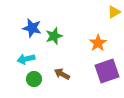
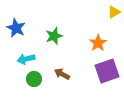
blue star: moved 16 px left; rotated 12 degrees clockwise
